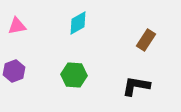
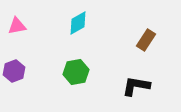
green hexagon: moved 2 px right, 3 px up; rotated 15 degrees counterclockwise
